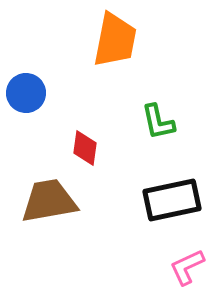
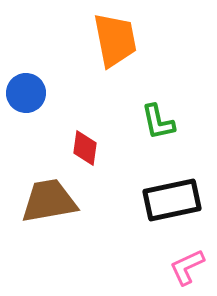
orange trapezoid: rotated 22 degrees counterclockwise
